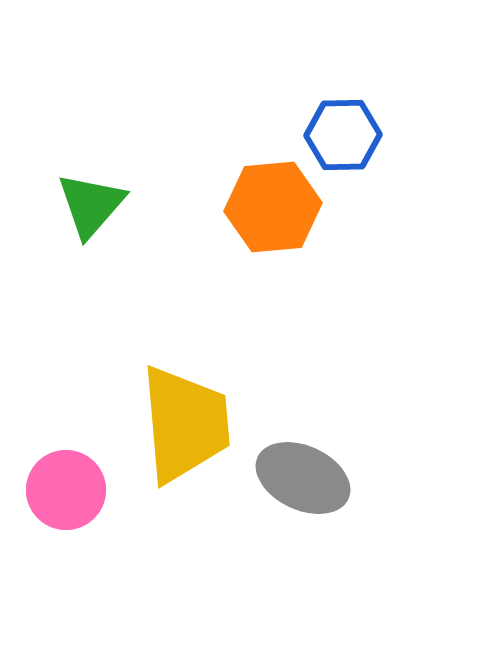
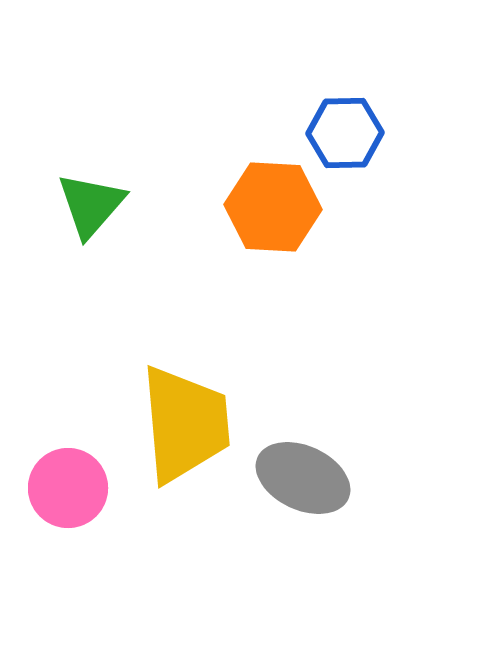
blue hexagon: moved 2 px right, 2 px up
orange hexagon: rotated 8 degrees clockwise
pink circle: moved 2 px right, 2 px up
